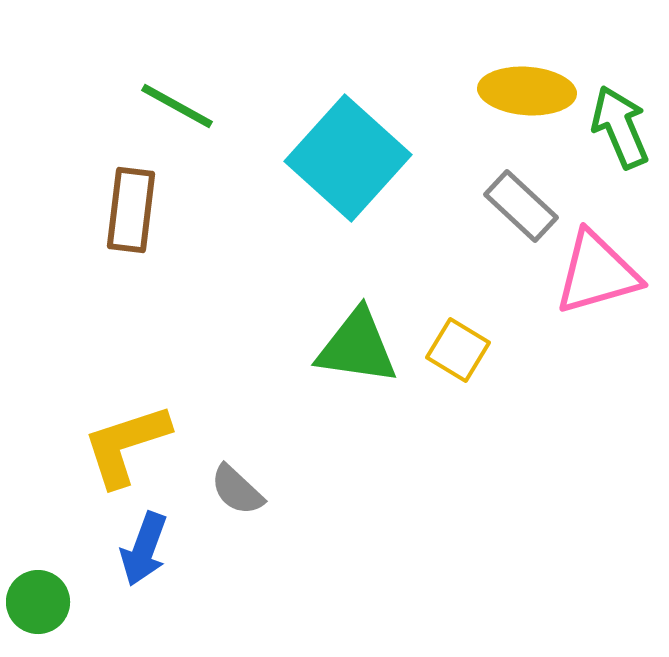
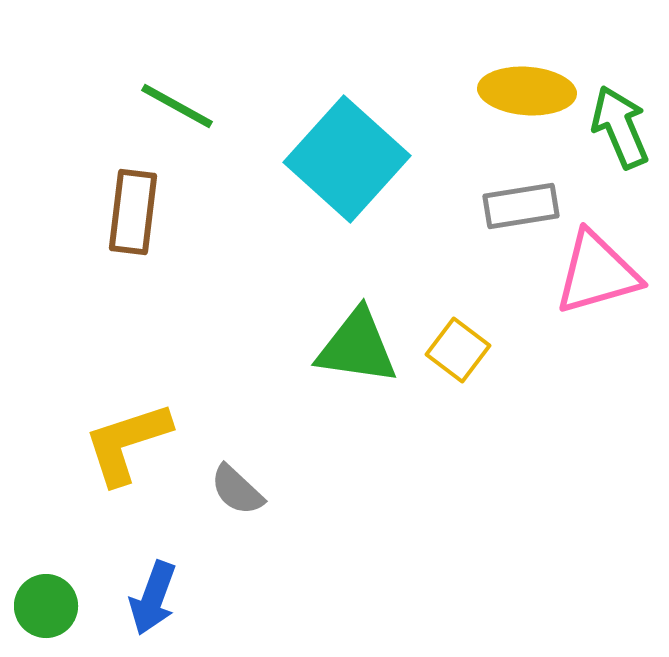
cyan square: moved 1 px left, 1 px down
gray rectangle: rotated 52 degrees counterclockwise
brown rectangle: moved 2 px right, 2 px down
yellow square: rotated 6 degrees clockwise
yellow L-shape: moved 1 px right, 2 px up
blue arrow: moved 9 px right, 49 px down
green circle: moved 8 px right, 4 px down
